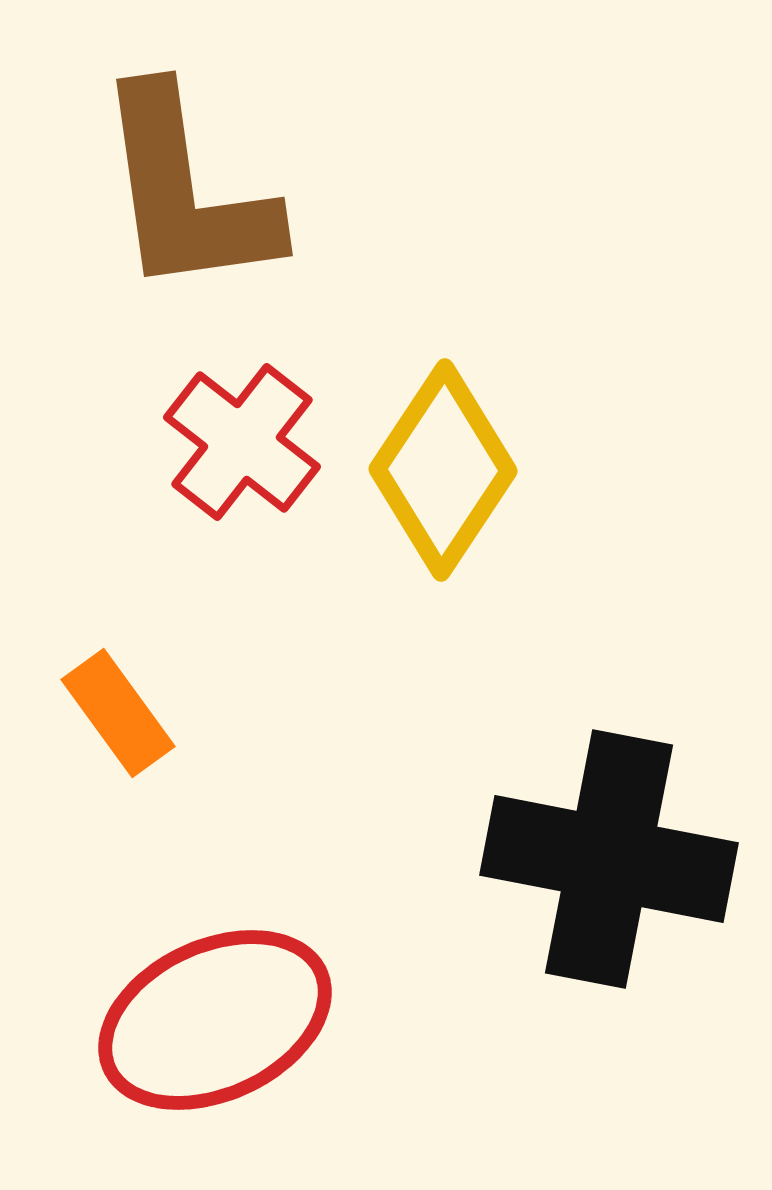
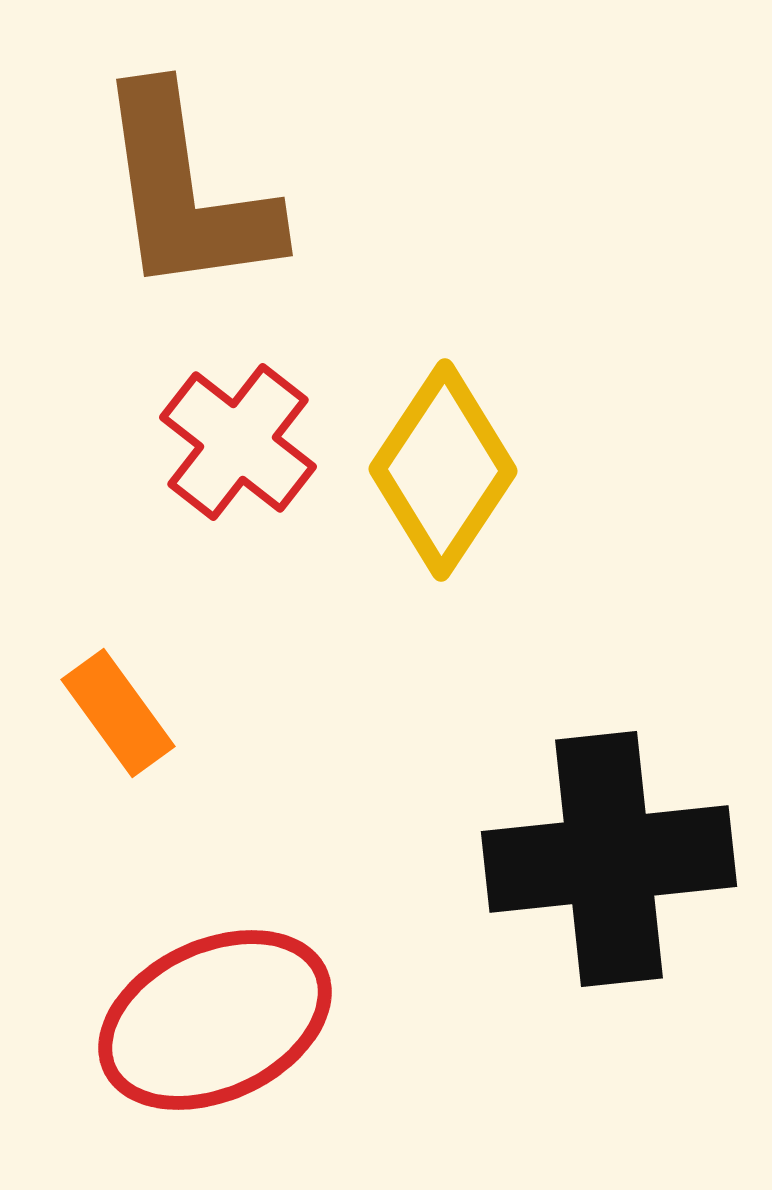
red cross: moved 4 px left
black cross: rotated 17 degrees counterclockwise
